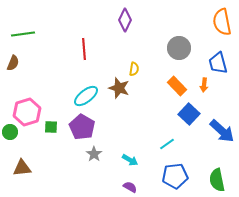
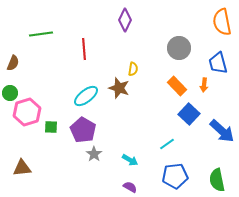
green line: moved 18 px right
yellow semicircle: moved 1 px left
purple pentagon: moved 1 px right, 3 px down
green circle: moved 39 px up
